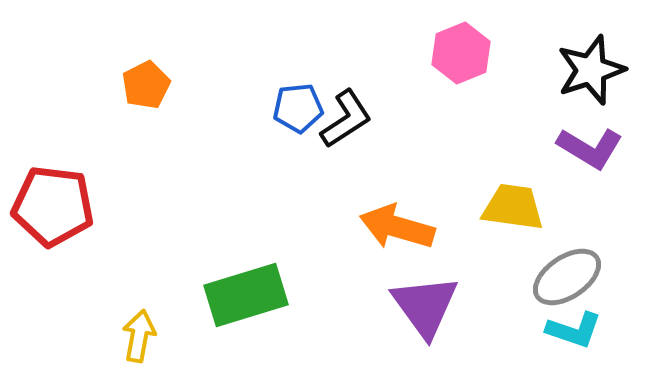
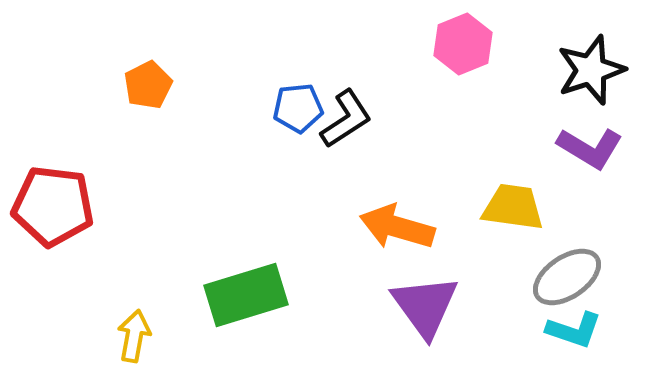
pink hexagon: moved 2 px right, 9 px up
orange pentagon: moved 2 px right
yellow arrow: moved 5 px left
